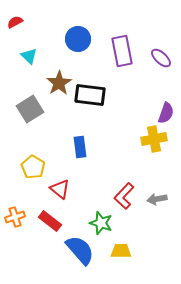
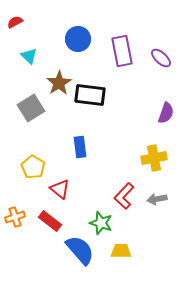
gray square: moved 1 px right, 1 px up
yellow cross: moved 19 px down
